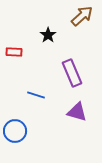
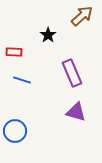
blue line: moved 14 px left, 15 px up
purple triangle: moved 1 px left
